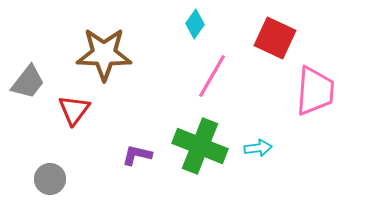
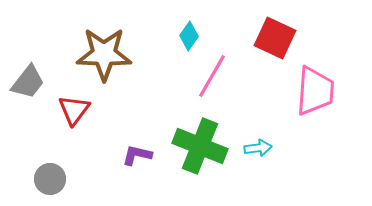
cyan diamond: moved 6 px left, 12 px down
